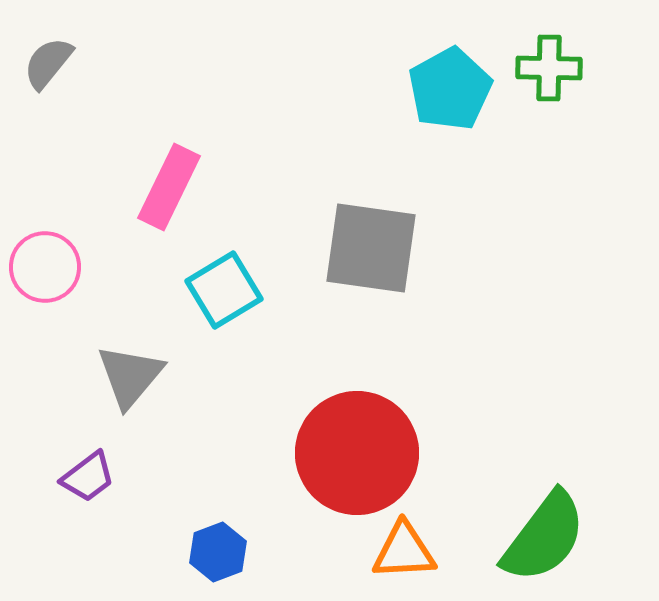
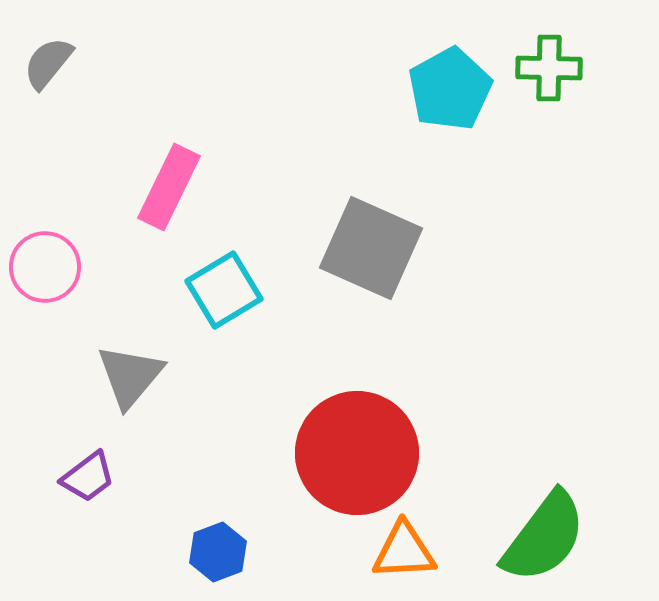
gray square: rotated 16 degrees clockwise
